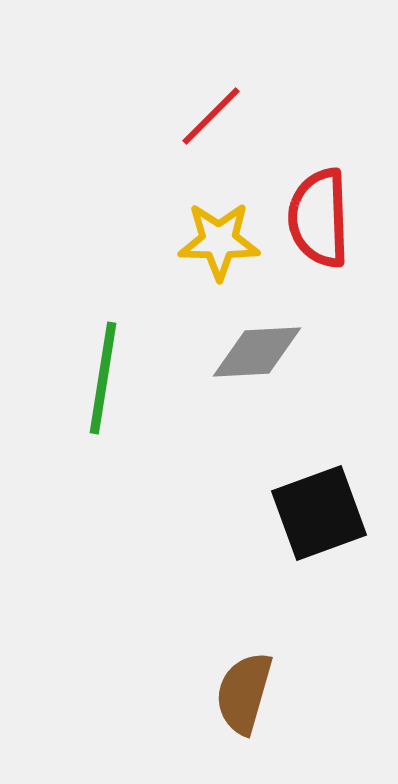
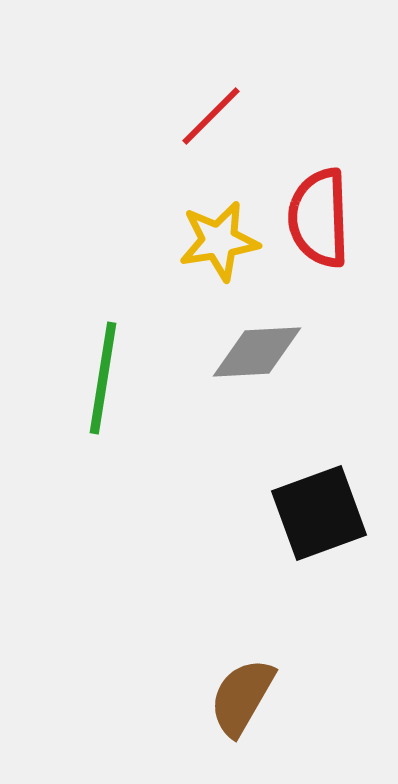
yellow star: rotated 10 degrees counterclockwise
brown semicircle: moved 2 px left, 4 px down; rotated 14 degrees clockwise
